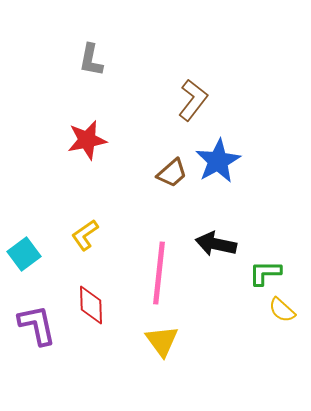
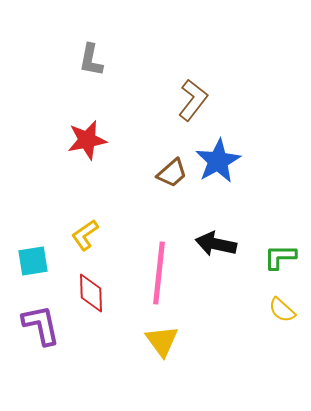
cyan square: moved 9 px right, 7 px down; rotated 28 degrees clockwise
green L-shape: moved 15 px right, 16 px up
red diamond: moved 12 px up
purple L-shape: moved 4 px right
